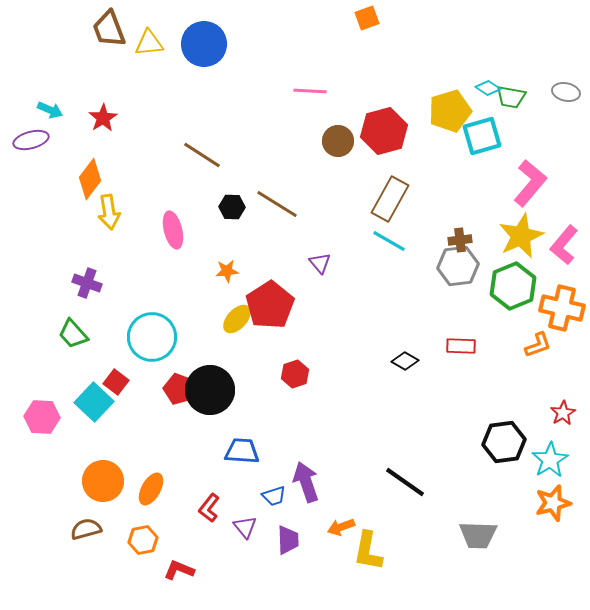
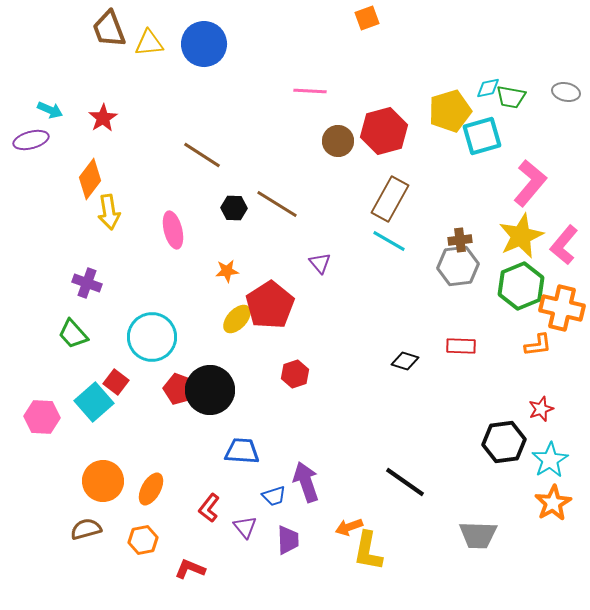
cyan diamond at (488, 88): rotated 45 degrees counterclockwise
black hexagon at (232, 207): moved 2 px right, 1 px down
green hexagon at (513, 286): moved 8 px right
orange L-shape at (538, 345): rotated 12 degrees clockwise
black diamond at (405, 361): rotated 12 degrees counterclockwise
cyan square at (94, 402): rotated 6 degrees clockwise
red star at (563, 413): moved 22 px left, 4 px up; rotated 10 degrees clockwise
orange star at (553, 503): rotated 15 degrees counterclockwise
orange arrow at (341, 527): moved 8 px right
red L-shape at (179, 570): moved 11 px right, 1 px up
